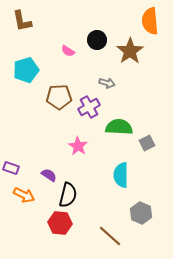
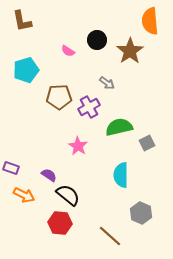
gray arrow: rotated 21 degrees clockwise
green semicircle: rotated 16 degrees counterclockwise
black semicircle: rotated 65 degrees counterclockwise
